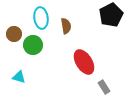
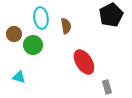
gray rectangle: moved 3 px right; rotated 16 degrees clockwise
